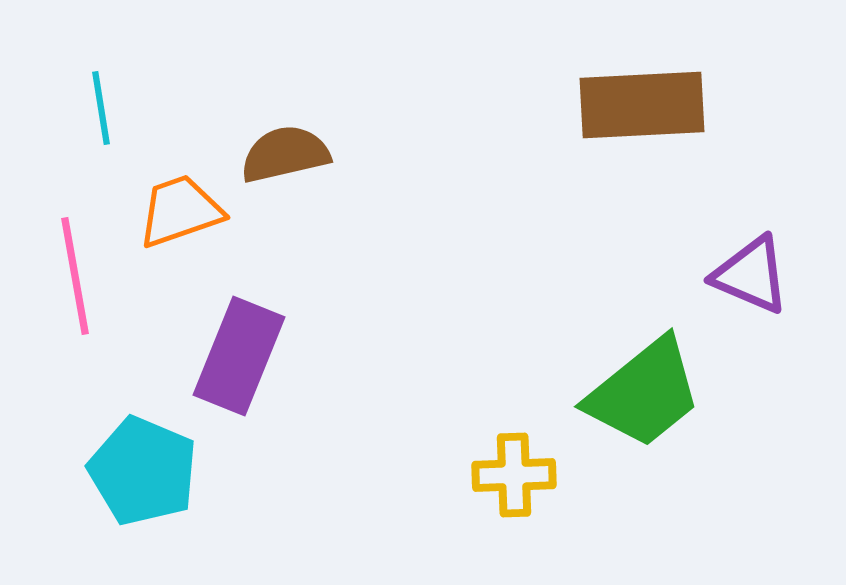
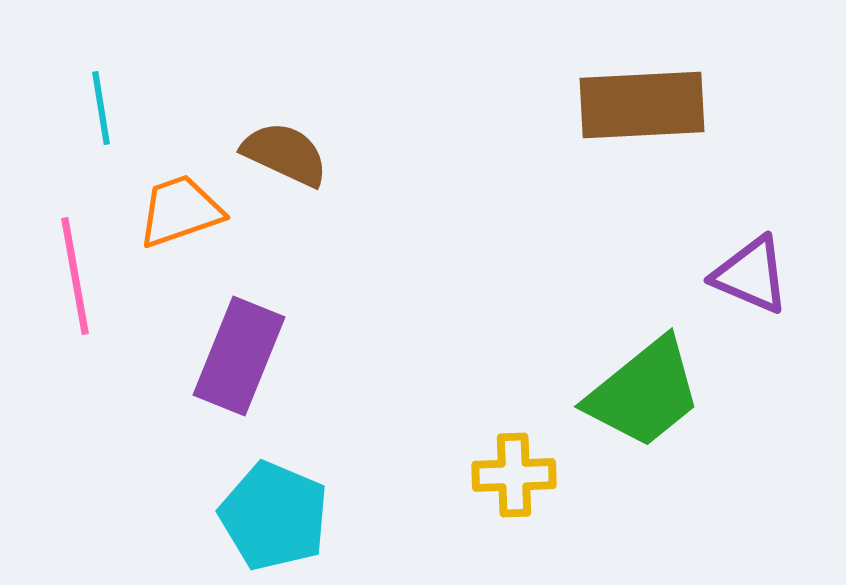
brown semicircle: rotated 38 degrees clockwise
cyan pentagon: moved 131 px right, 45 px down
